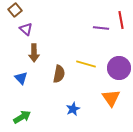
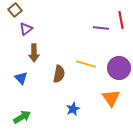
purple triangle: rotated 40 degrees clockwise
